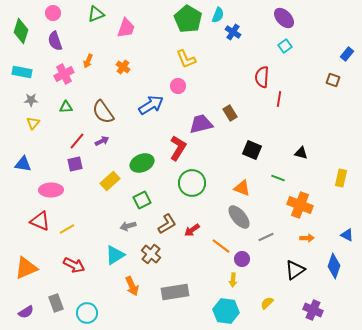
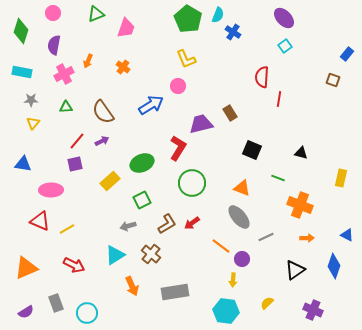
purple semicircle at (55, 41): moved 1 px left, 4 px down; rotated 30 degrees clockwise
red arrow at (192, 230): moved 7 px up
